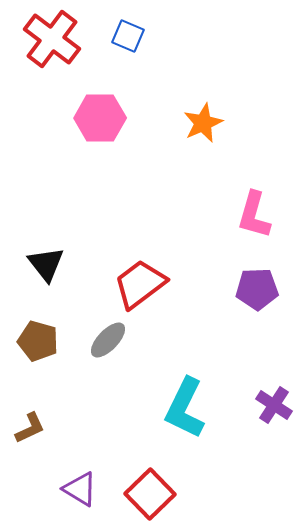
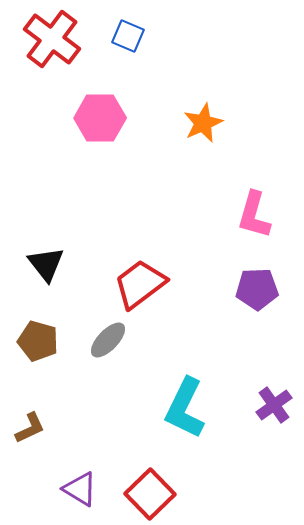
purple cross: rotated 21 degrees clockwise
